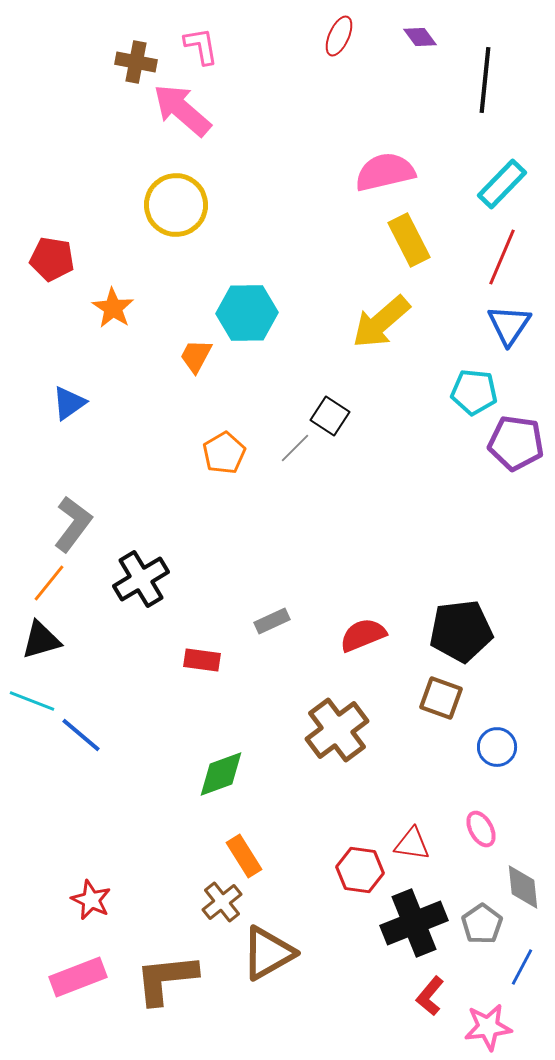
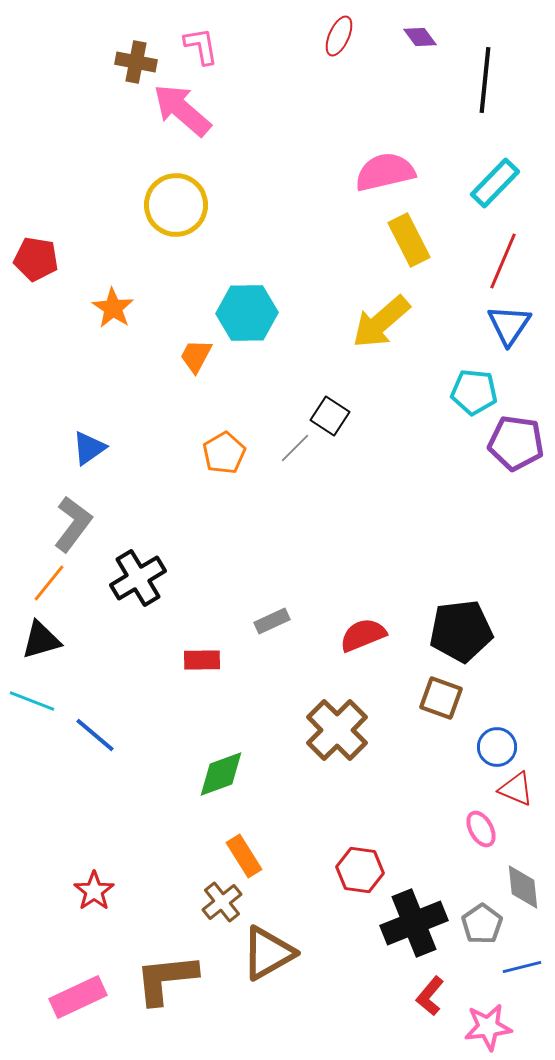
cyan rectangle at (502, 184): moved 7 px left, 1 px up
red line at (502, 257): moved 1 px right, 4 px down
red pentagon at (52, 259): moved 16 px left
blue triangle at (69, 403): moved 20 px right, 45 px down
black cross at (141, 579): moved 3 px left, 1 px up
red rectangle at (202, 660): rotated 9 degrees counterclockwise
brown cross at (337, 730): rotated 8 degrees counterclockwise
blue line at (81, 735): moved 14 px right
red triangle at (412, 844): moved 104 px right, 55 px up; rotated 15 degrees clockwise
red star at (91, 900): moved 3 px right, 9 px up; rotated 12 degrees clockwise
blue line at (522, 967): rotated 48 degrees clockwise
pink rectangle at (78, 977): moved 20 px down; rotated 4 degrees counterclockwise
